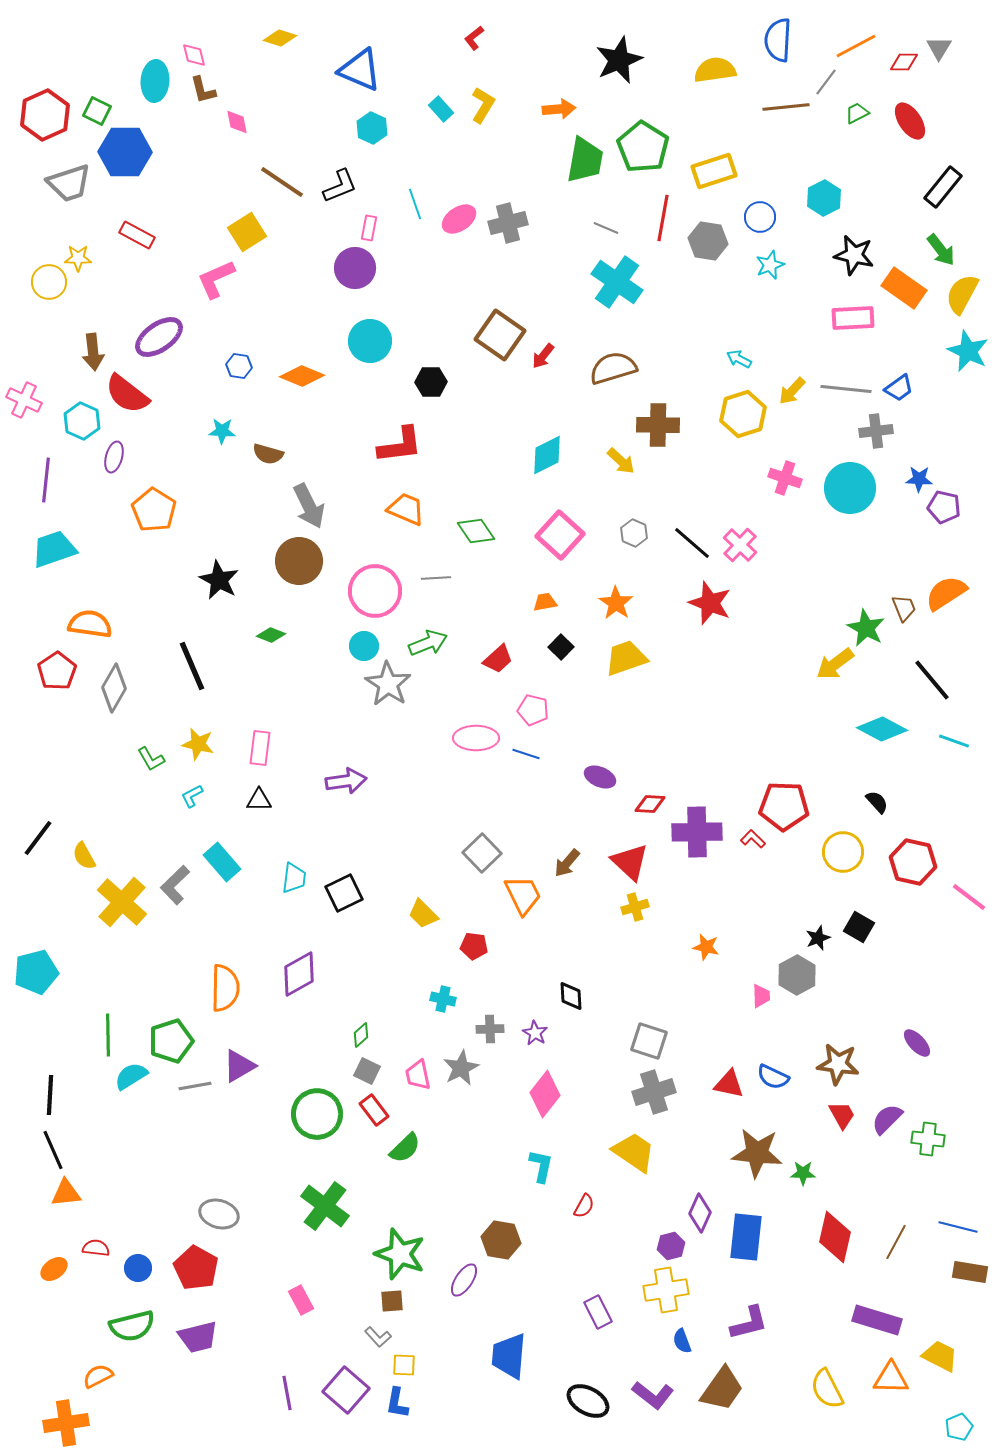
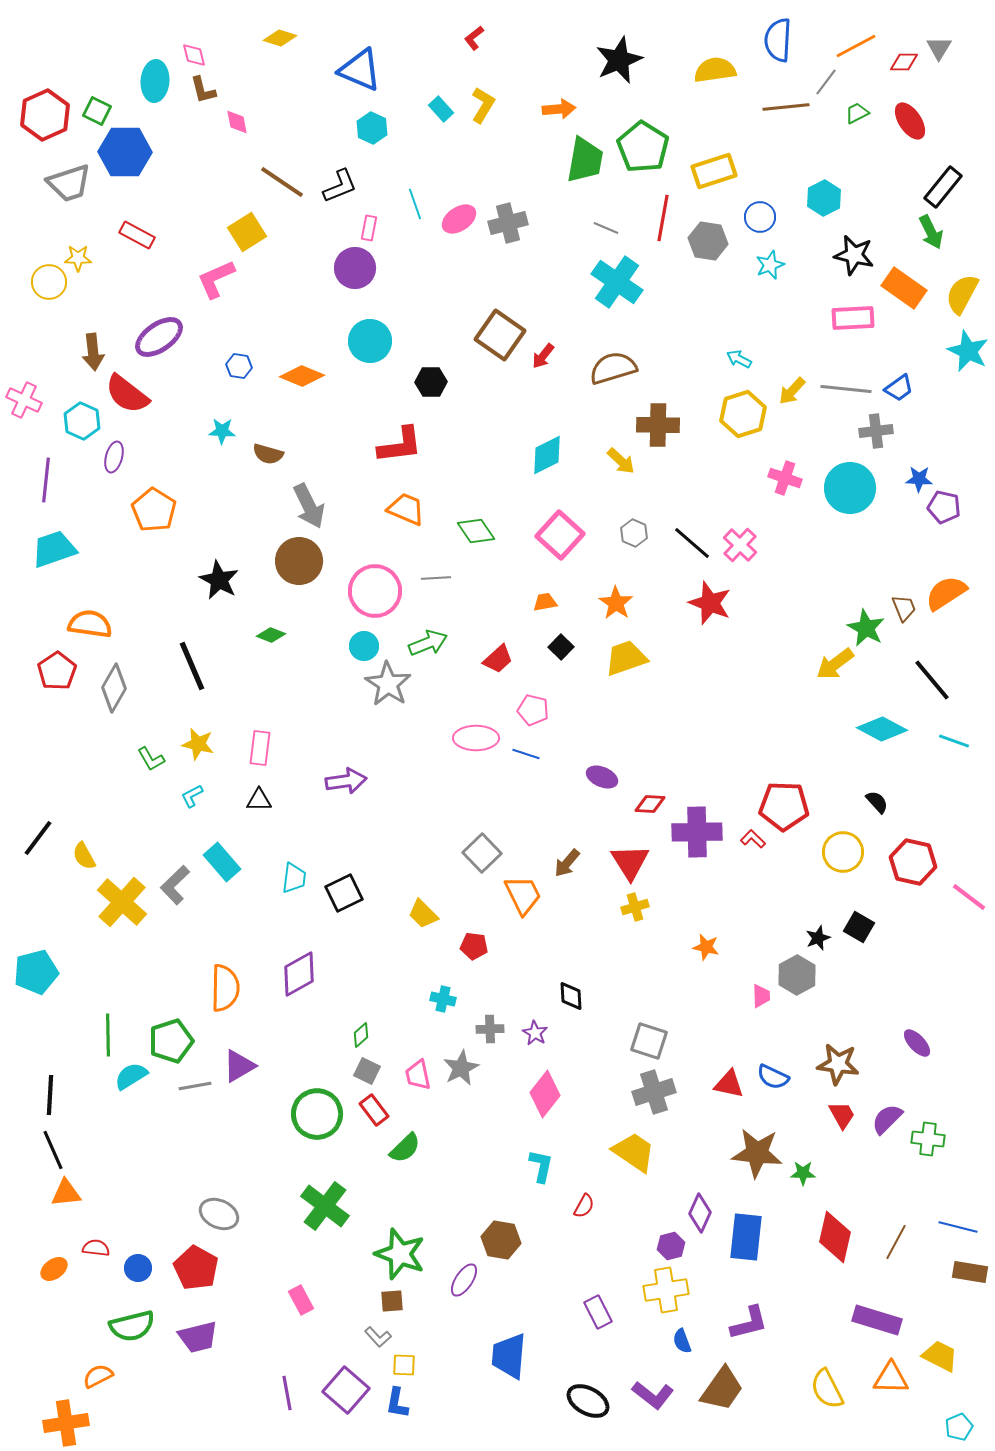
green arrow at (941, 250): moved 10 px left, 18 px up; rotated 12 degrees clockwise
purple ellipse at (600, 777): moved 2 px right
red triangle at (630, 862): rotated 15 degrees clockwise
gray ellipse at (219, 1214): rotated 9 degrees clockwise
